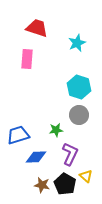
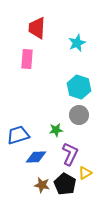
red trapezoid: rotated 105 degrees counterclockwise
yellow triangle: moved 1 px left, 3 px up; rotated 48 degrees clockwise
